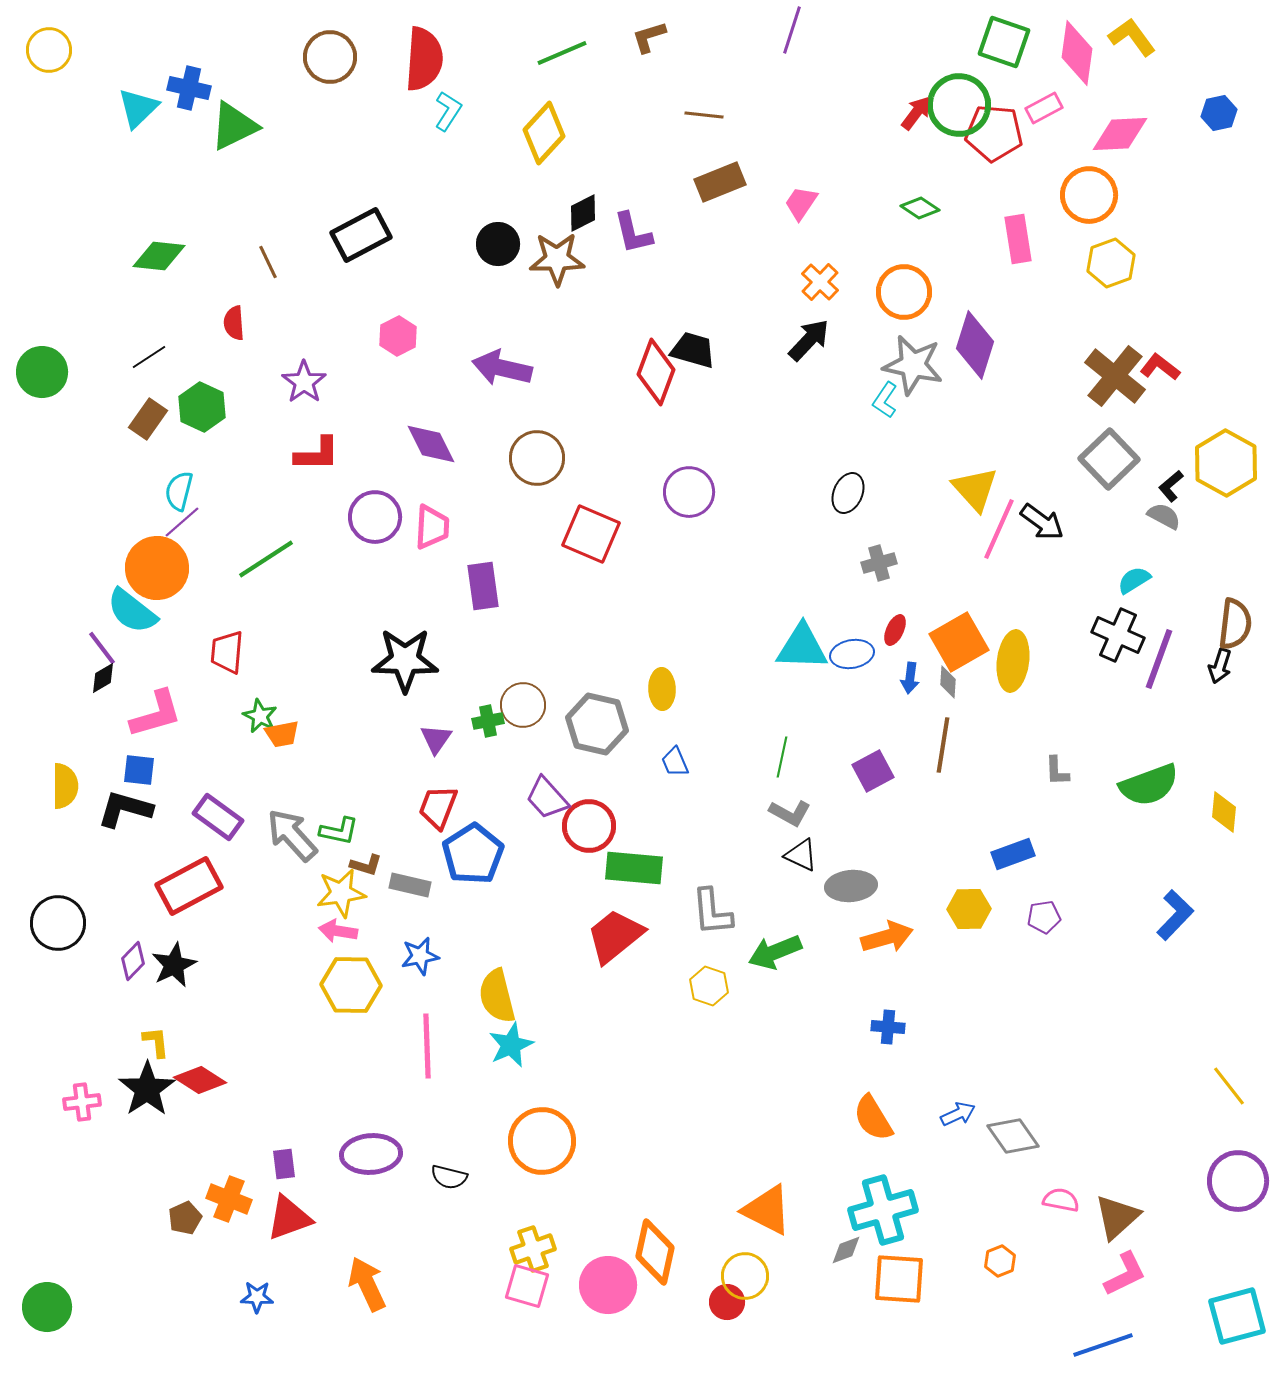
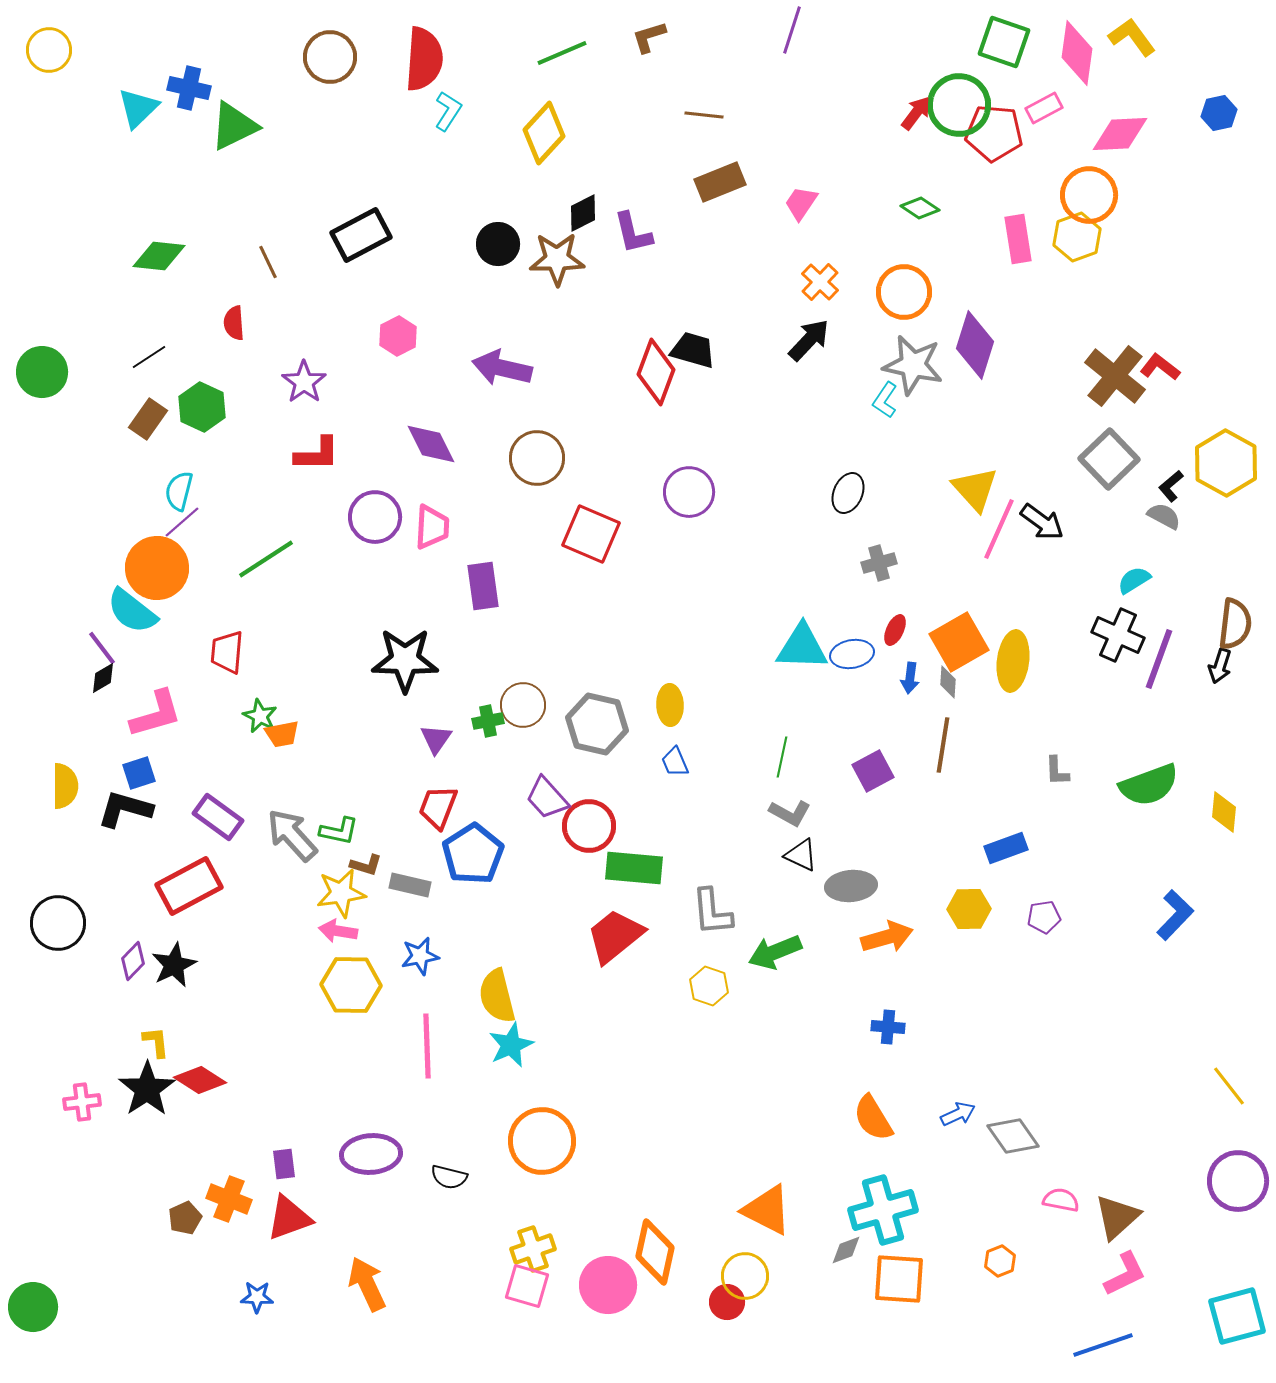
yellow hexagon at (1111, 263): moved 34 px left, 26 px up
yellow ellipse at (662, 689): moved 8 px right, 16 px down
blue square at (139, 770): moved 3 px down; rotated 24 degrees counterclockwise
blue rectangle at (1013, 854): moved 7 px left, 6 px up
green circle at (47, 1307): moved 14 px left
